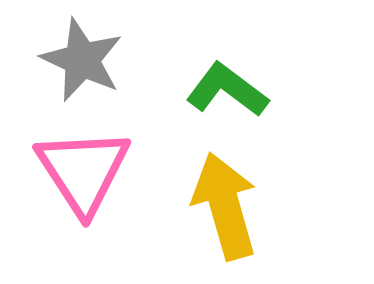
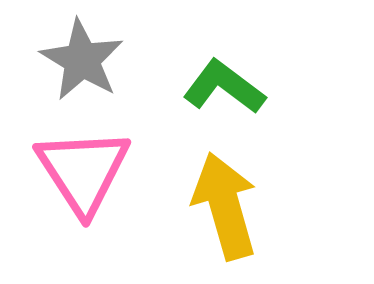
gray star: rotated 6 degrees clockwise
green L-shape: moved 3 px left, 3 px up
